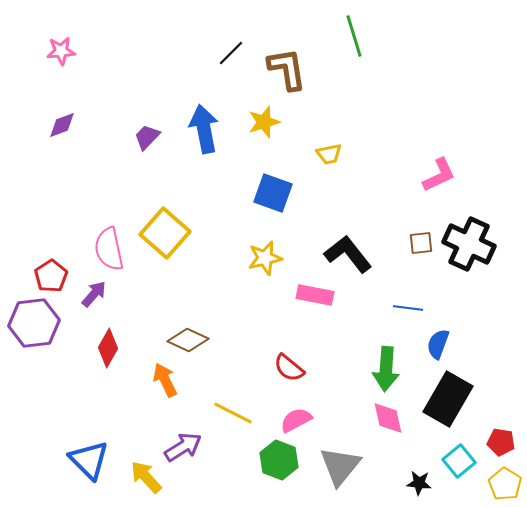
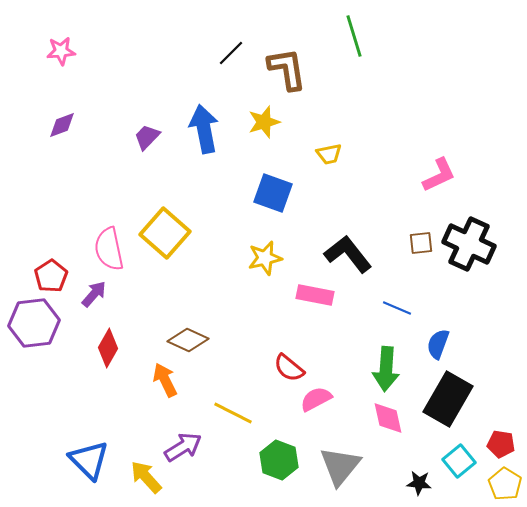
blue line at (408, 308): moved 11 px left; rotated 16 degrees clockwise
pink semicircle at (296, 420): moved 20 px right, 21 px up
red pentagon at (501, 442): moved 2 px down
